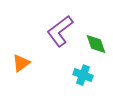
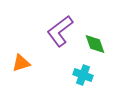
green diamond: moved 1 px left
orange triangle: rotated 18 degrees clockwise
